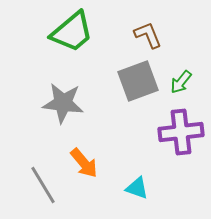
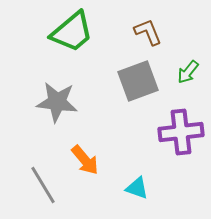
brown L-shape: moved 3 px up
green arrow: moved 7 px right, 10 px up
gray star: moved 6 px left, 1 px up
orange arrow: moved 1 px right, 3 px up
